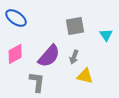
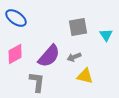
gray square: moved 3 px right, 1 px down
gray arrow: rotated 48 degrees clockwise
